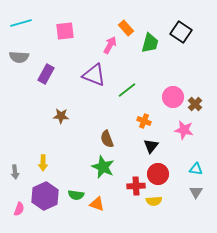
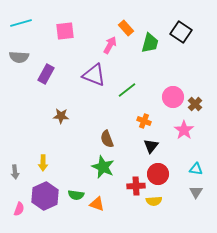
pink star: rotated 24 degrees clockwise
